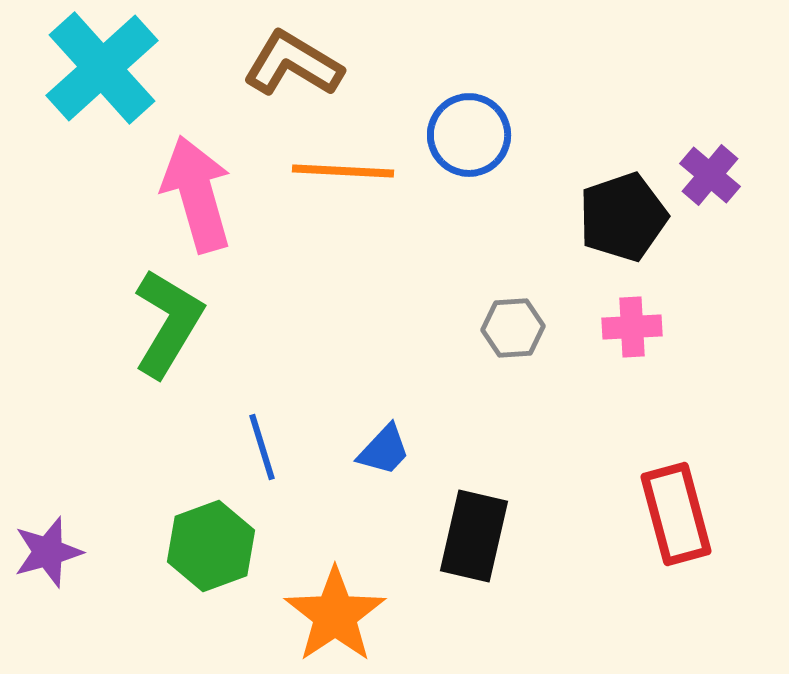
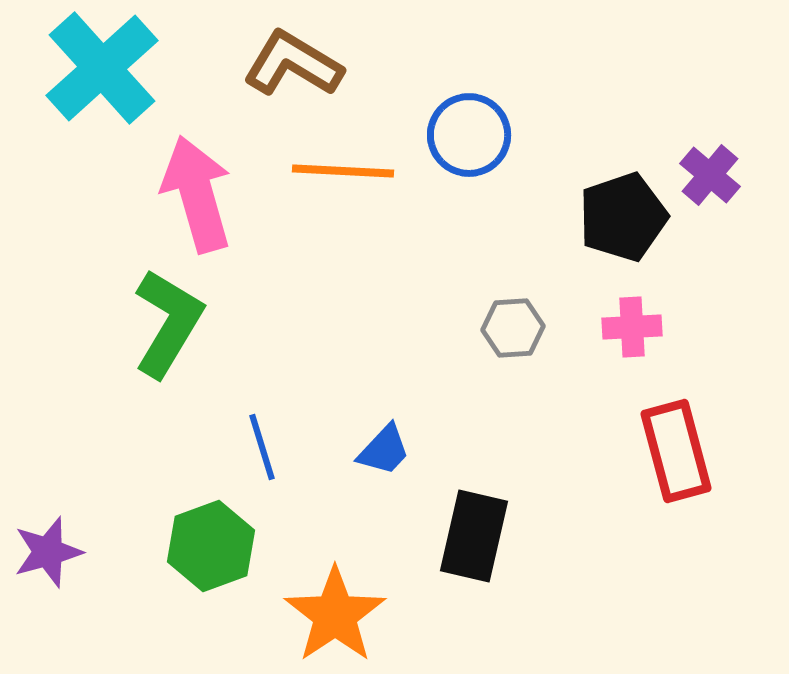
red rectangle: moved 63 px up
